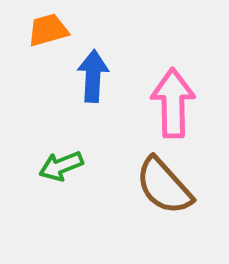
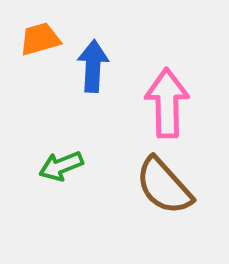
orange trapezoid: moved 8 px left, 9 px down
blue arrow: moved 10 px up
pink arrow: moved 6 px left
